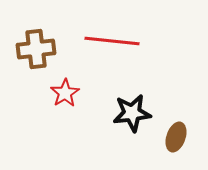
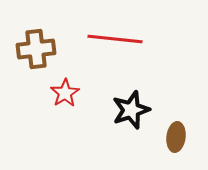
red line: moved 3 px right, 2 px up
black star: moved 1 px left, 3 px up; rotated 12 degrees counterclockwise
brown ellipse: rotated 12 degrees counterclockwise
